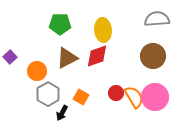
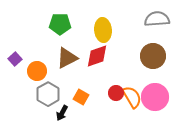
purple square: moved 5 px right, 2 px down
orange semicircle: moved 2 px left
